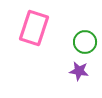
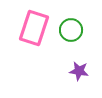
green circle: moved 14 px left, 12 px up
